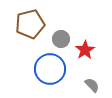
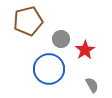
brown pentagon: moved 2 px left, 3 px up
blue circle: moved 1 px left
gray semicircle: rotated 14 degrees clockwise
